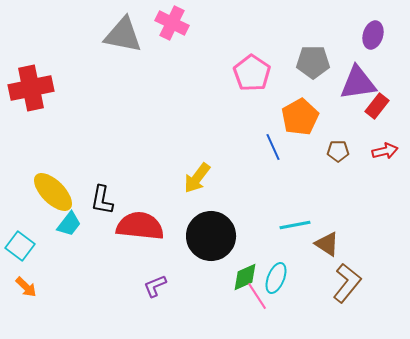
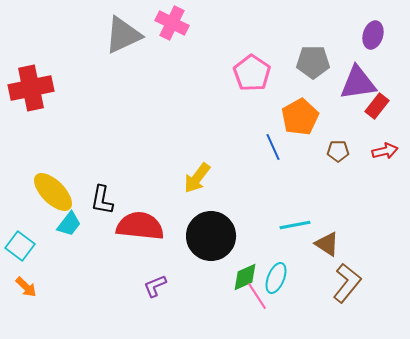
gray triangle: rotated 36 degrees counterclockwise
